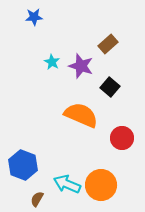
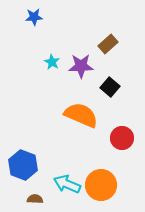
purple star: rotated 20 degrees counterclockwise
brown semicircle: moved 2 px left; rotated 63 degrees clockwise
